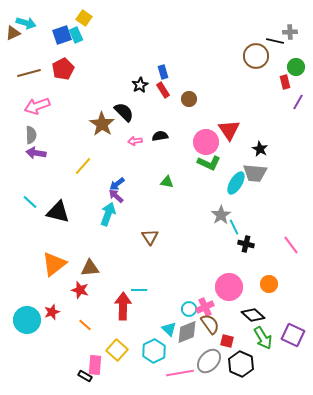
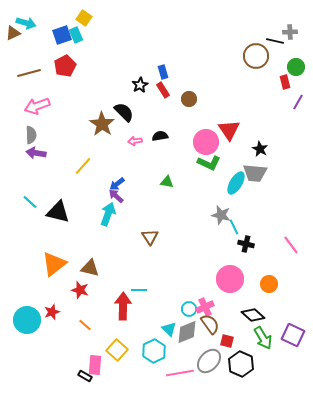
red pentagon at (63, 69): moved 2 px right, 3 px up
gray star at (221, 215): rotated 24 degrees counterclockwise
brown triangle at (90, 268): rotated 18 degrees clockwise
pink circle at (229, 287): moved 1 px right, 8 px up
